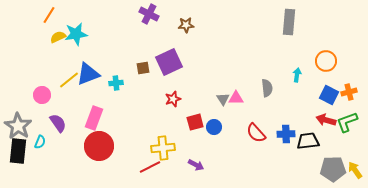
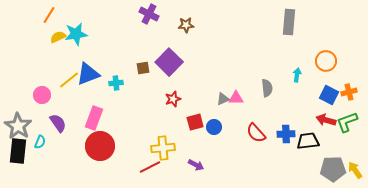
purple square: rotated 20 degrees counterclockwise
gray triangle: rotated 40 degrees clockwise
red circle: moved 1 px right
